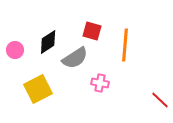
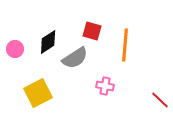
pink circle: moved 1 px up
pink cross: moved 5 px right, 3 px down
yellow square: moved 4 px down
